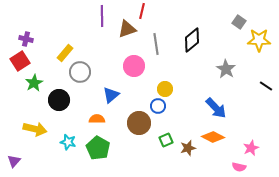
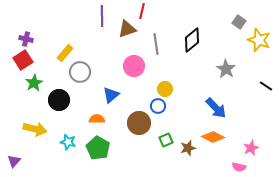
yellow star: rotated 20 degrees clockwise
red square: moved 3 px right, 1 px up
